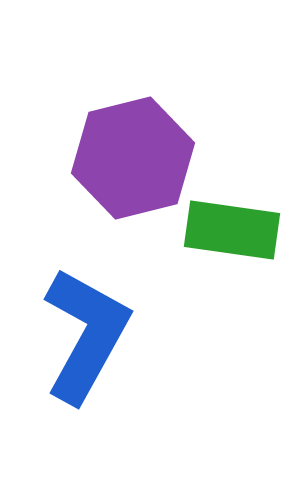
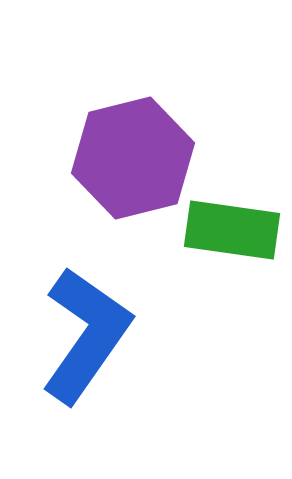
blue L-shape: rotated 6 degrees clockwise
